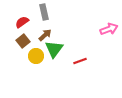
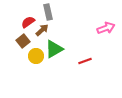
gray rectangle: moved 4 px right
red semicircle: moved 6 px right
pink arrow: moved 3 px left, 1 px up
brown arrow: moved 3 px left, 5 px up
green triangle: rotated 24 degrees clockwise
red line: moved 5 px right
